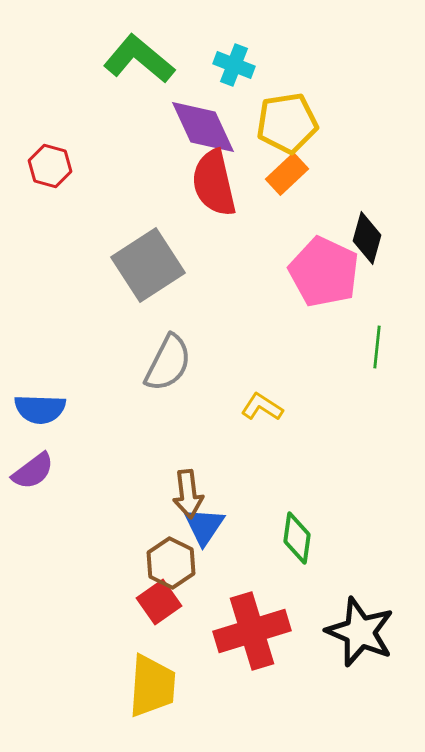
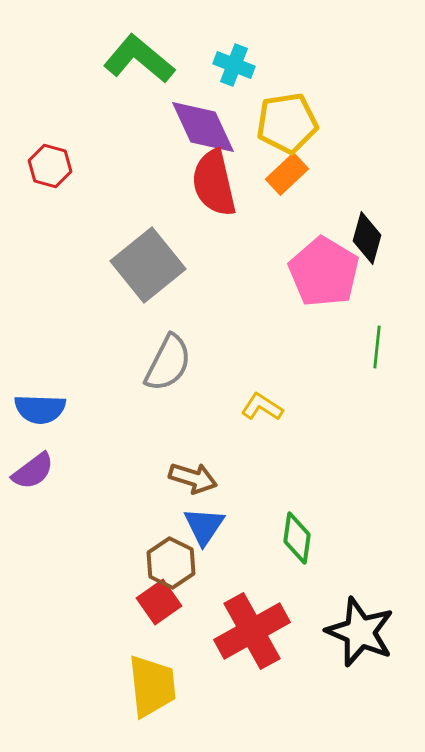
gray square: rotated 6 degrees counterclockwise
pink pentagon: rotated 6 degrees clockwise
brown arrow: moved 5 px right, 16 px up; rotated 66 degrees counterclockwise
red cross: rotated 12 degrees counterclockwise
yellow trapezoid: rotated 10 degrees counterclockwise
